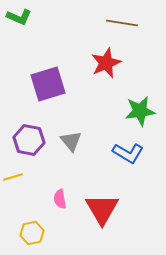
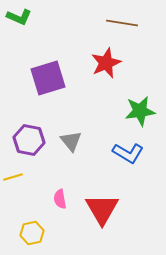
purple square: moved 6 px up
